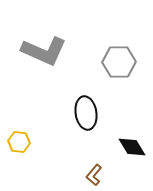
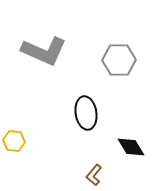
gray hexagon: moved 2 px up
yellow hexagon: moved 5 px left, 1 px up
black diamond: moved 1 px left
